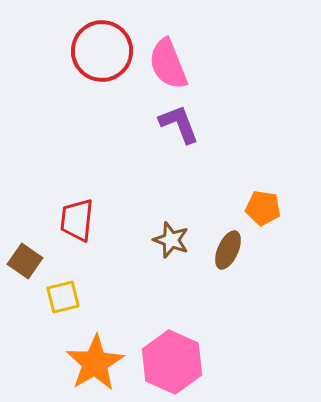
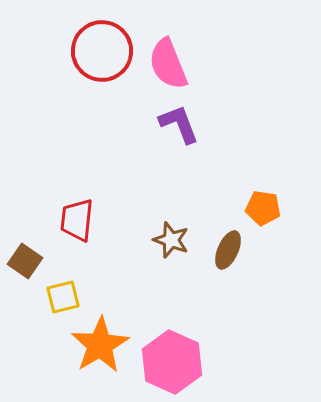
orange star: moved 5 px right, 18 px up
